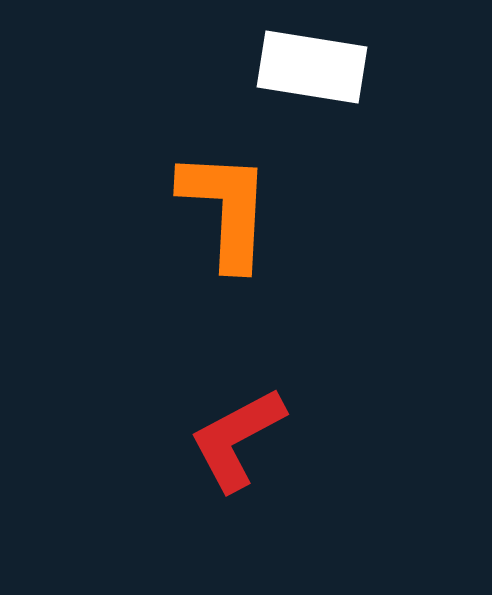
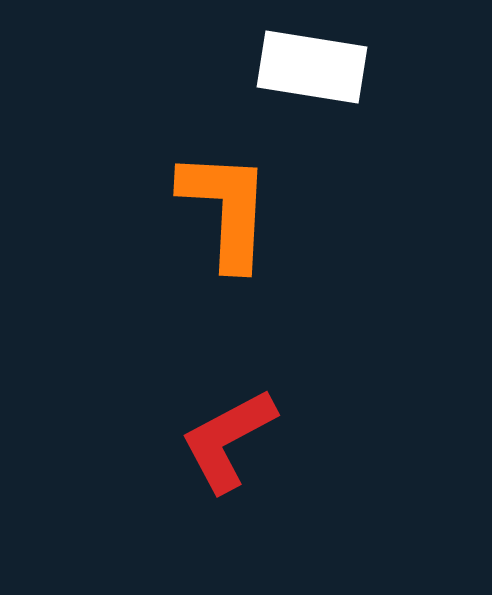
red L-shape: moved 9 px left, 1 px down
